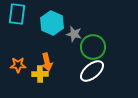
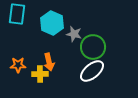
orange arrow: moved 2 px right
